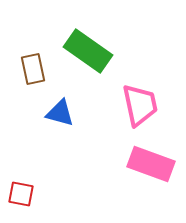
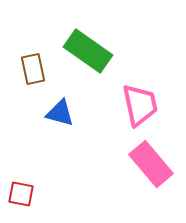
pink rectangle: rotated 30 degrees clockwise
